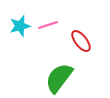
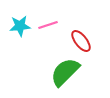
cyan star: rotated 10 degrees clockwise
green semicircle: moved 6 px right, 6 px up; rotated 8 degrees clockwise
